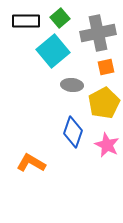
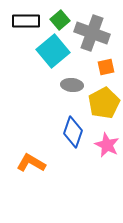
green square: moved 2 px down
gray cross: moved 6 px left; rotated 32 degrees clockwise
